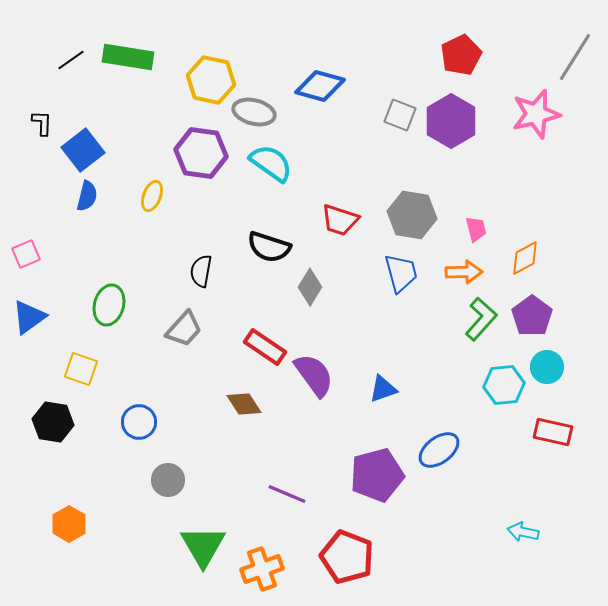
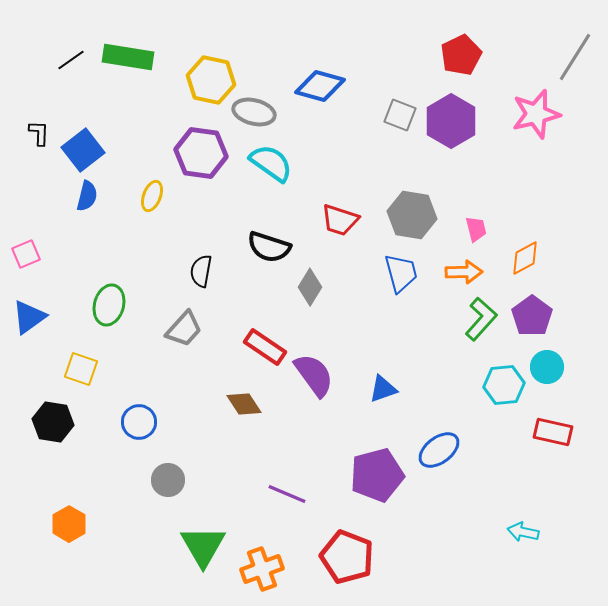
black L-shape at (42, 123): moved 3 px left, 10 px down
